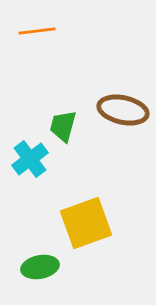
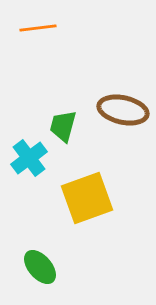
orange line: moved 1 px right, 3 px up
cyan cross: moved 1 px left, 1 px up
yellow square: moved 1 px right, 25 px up
green ellipse: rotated 60 degrees clockwise
